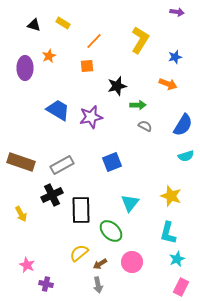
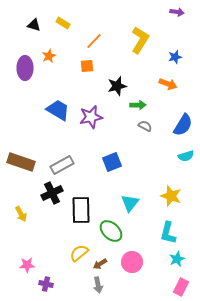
black cross: moved 2 px up
pink star: rotated 28 degrees counterclockwise
